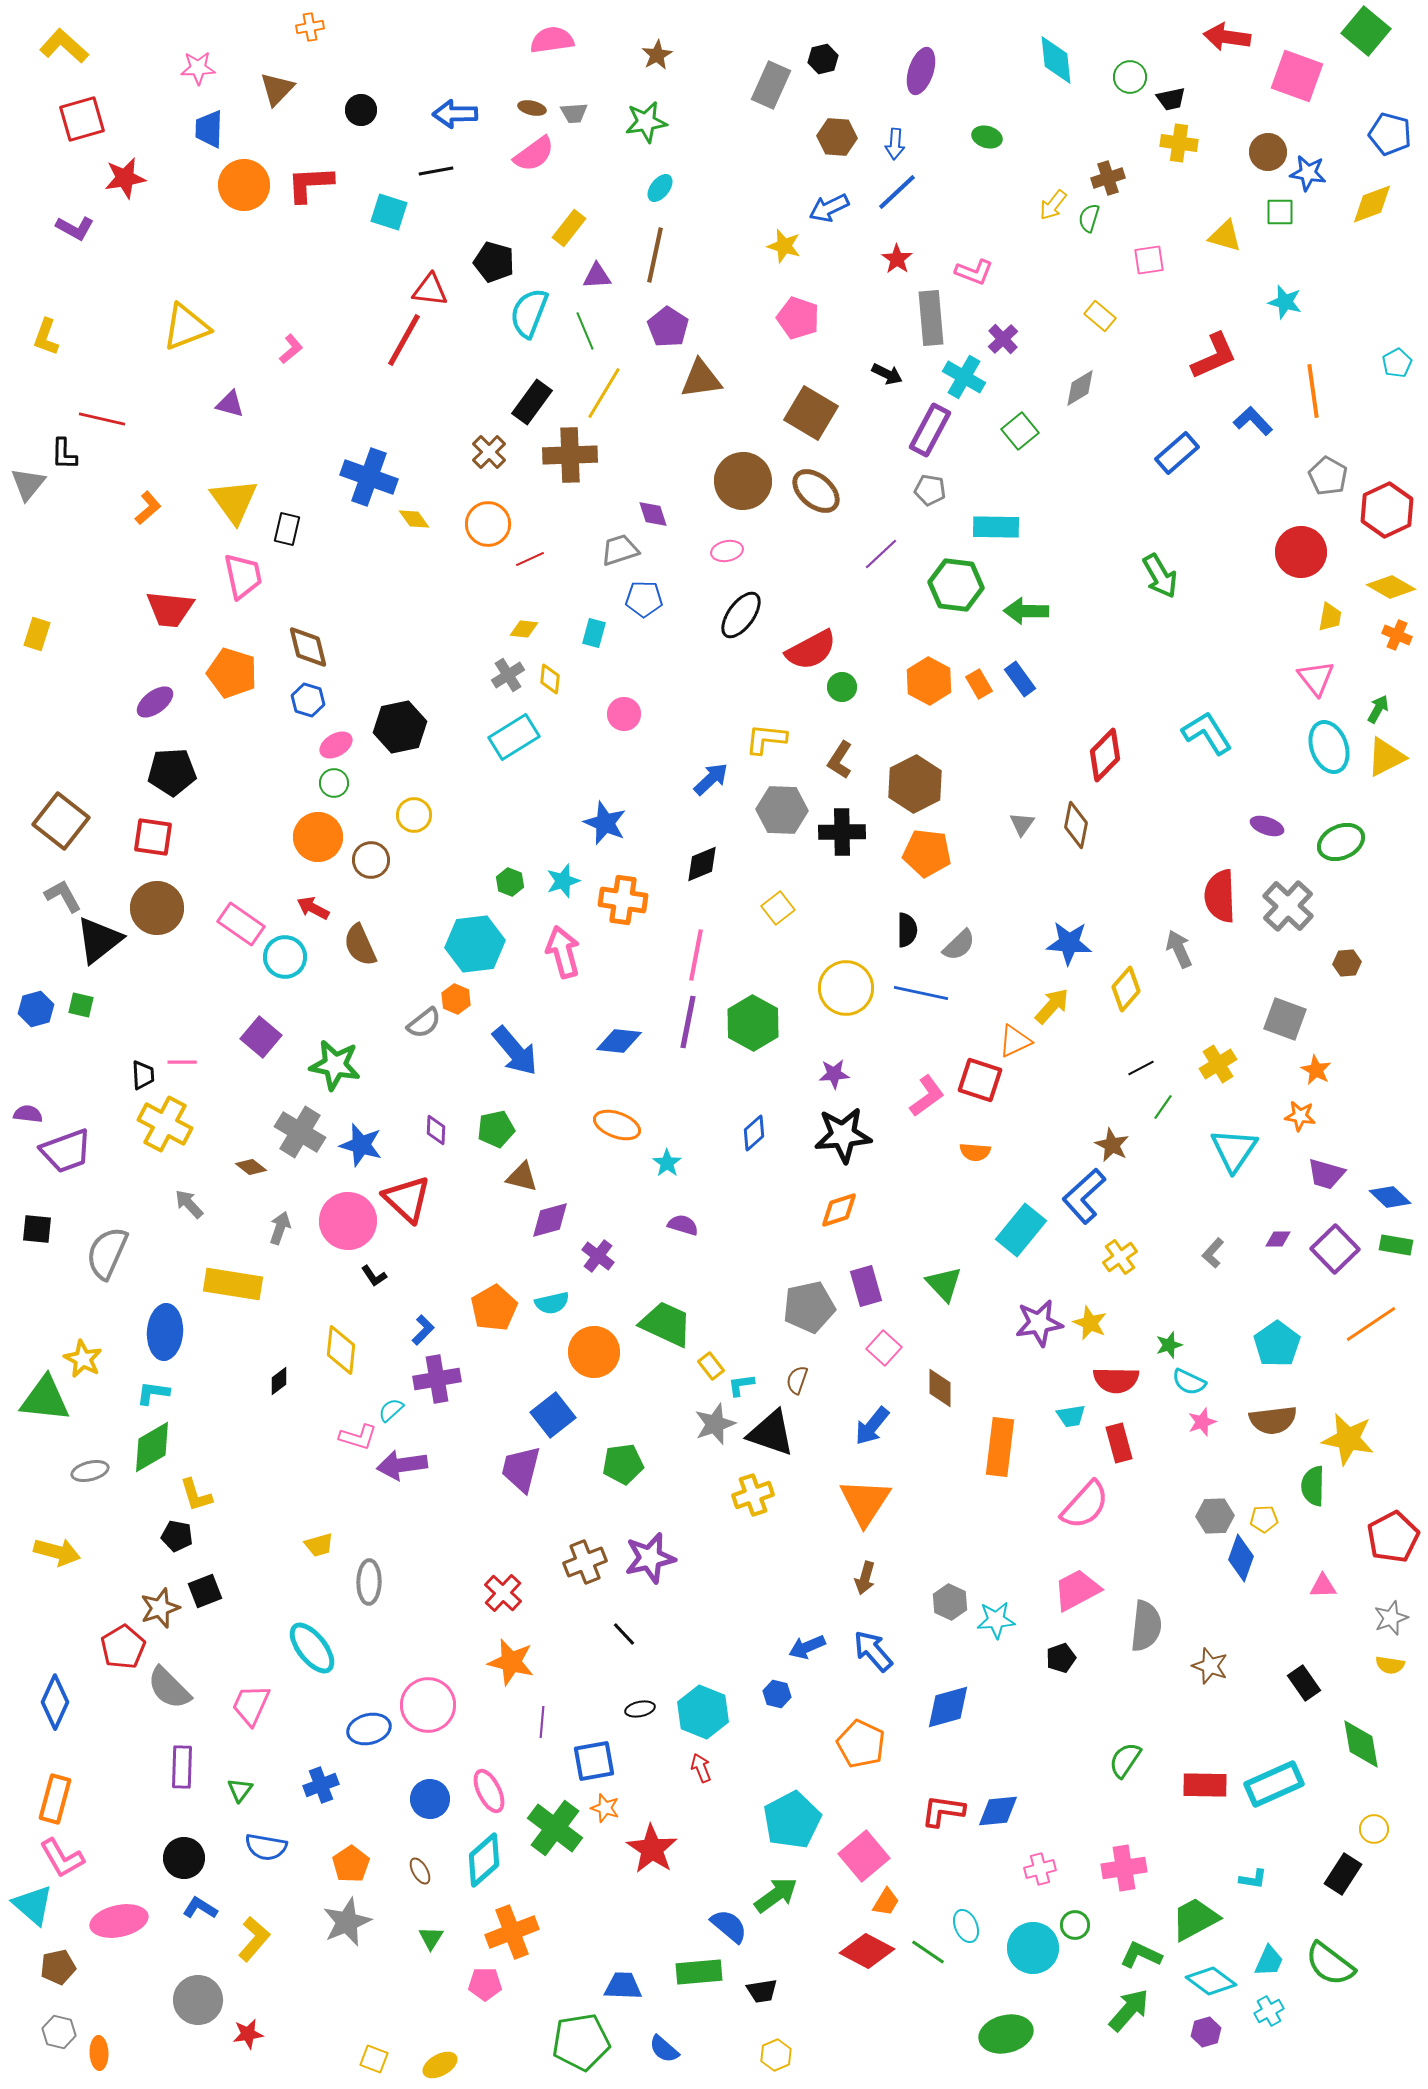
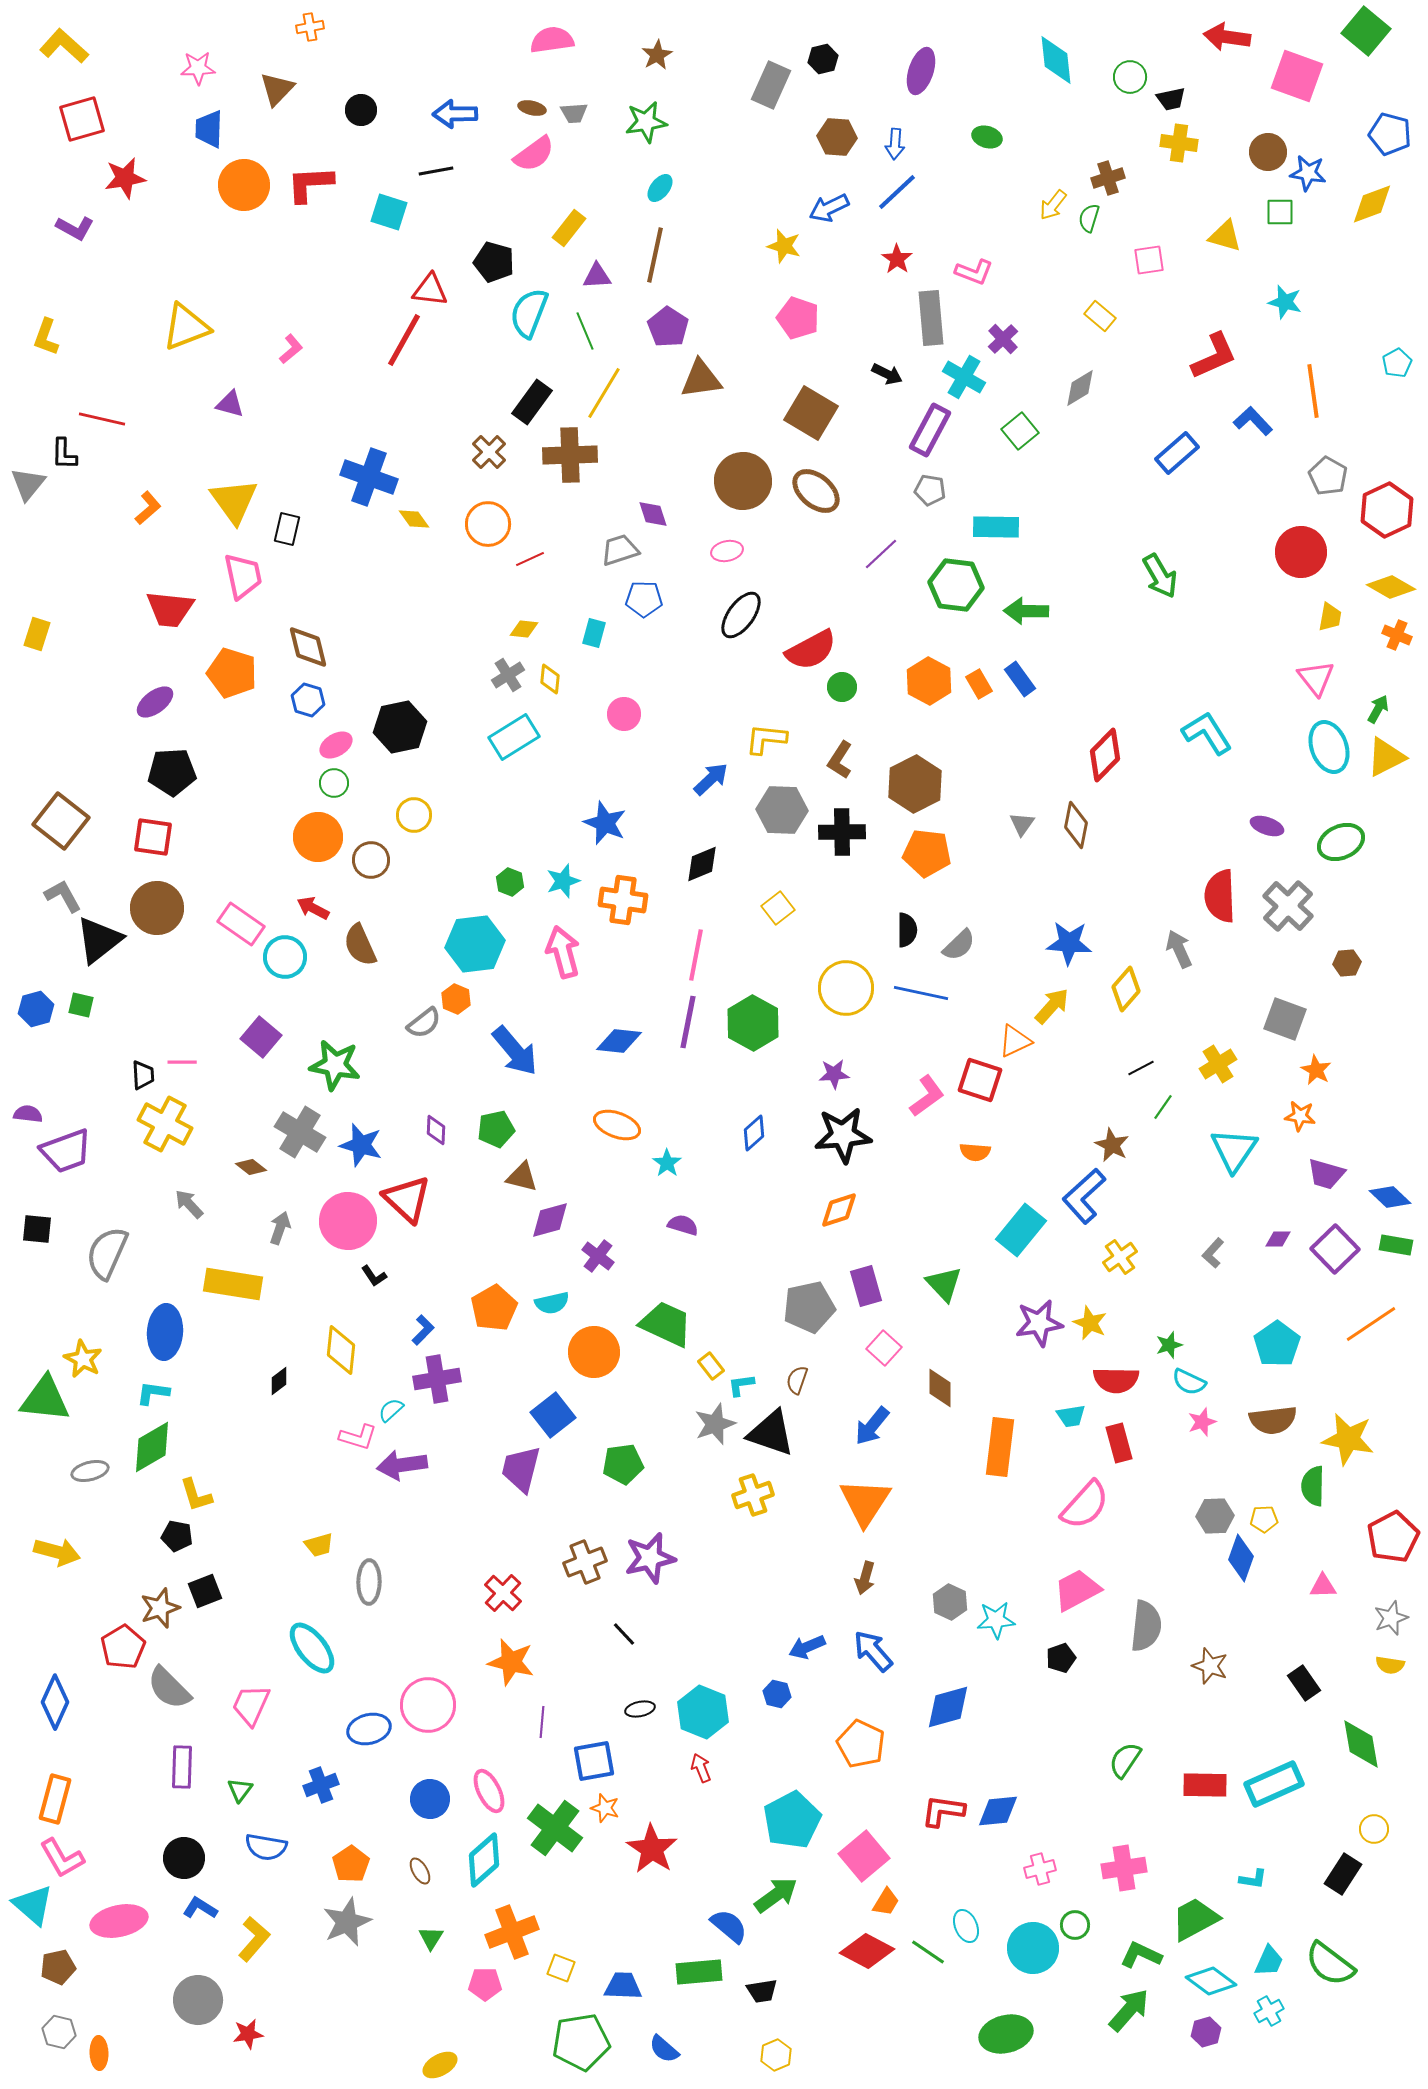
yellow square at (374, 2059): moved 187 px right, 91 px up
